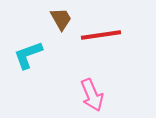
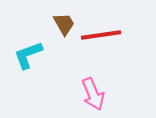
brown trapezoid: moved 3 px right, 5 px down
pink arrow: moved 1 px right, 1 px up
